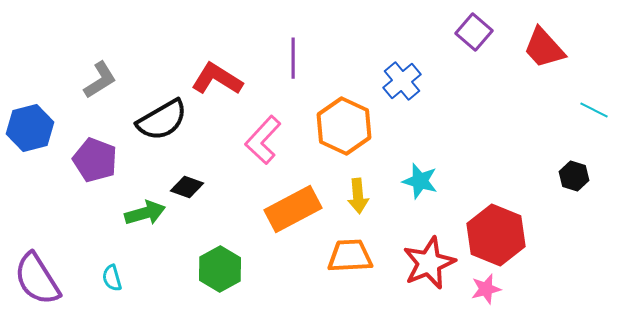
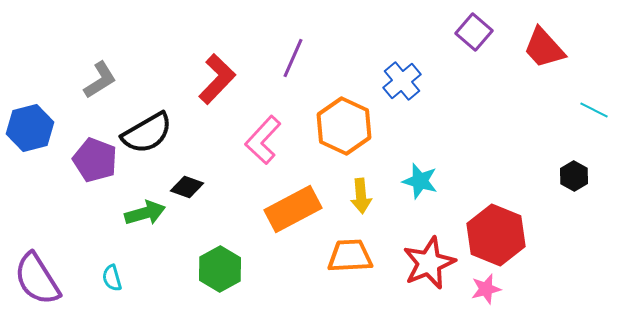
purple line: rotated 24 degrees clockwise
red L-shape: rotated 102 degrees clockwise
black semicircle: moved 15 px left, 13 px down
black hexagon: rotated 12 degrees clockwise
yellow arrow: moved 3 px right
